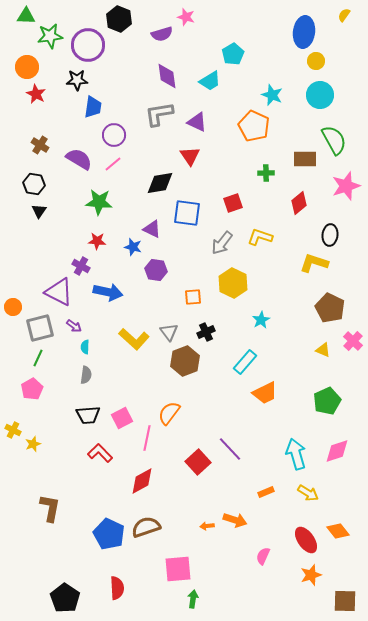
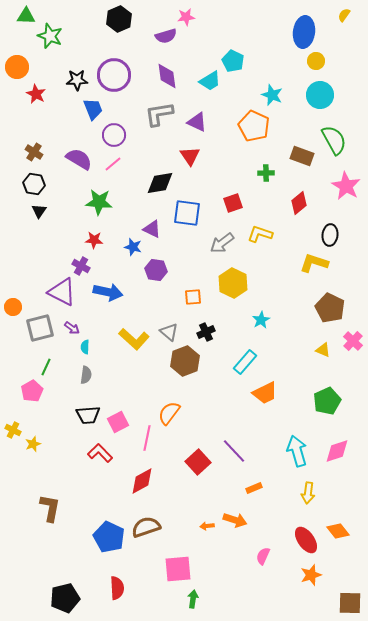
pink star at (186, 17): rotated 24 degrees counterclockwise
black hexagon at (119, 19): rotated 15 degrees clockwise
purple semicircle at (162, 34): moved 4 px right, 2 px down
green star at (50, 36): rotated 30 degrees clockwise
purple circle at (88, 45): moved 26 px right, 30 px down
cyan pentagon at (233, 54): moved 7 px down; rotated 15 degrees counterclockwise
orange circle at (27, 67): moved 10 px left
blue trapezoid at (93, 107): moved 2 px down; rotated 30 degrees counterclockwise
brown cross at (40, 145): moved 6 px left, 7 px down
brown rectangle at (305, 159): moved 3 px left, 3 px up; rotated 20 degrees clockwise
pink star at (346, 186): rotated 24 degrees counterclockwise
yellow L-shape at (260, 237): moved 3 px up
red star at (97, 241): moved 3 px left, 1 px up
gray arrow at (222, 243): rotated 15 degrees clockwise
purple triangle at (59, 292): moved 3 px right
purple arrow at (74, 326): moved 2 px left, 2 px down
gray triangle at (169, 332): rotated 12 degrees counterclockwise
green line at (38, 358): moved 8 px right, 9 px down
pink pentagon at (32, 389): moved 2 px down
pink square at (122, 418): moved 4 px left, 4 px down
purple line at (230, 449): moved 4 px right, 2 px down
cyan arrow at (296, 454): moved 1 px right, 3 px up
orange rectangle at (266, 492): moved 12 px left, 4 px up
yellow arrow at (308, 493): rotated 65 degrees clockwise
blue pentagon at (109, 534): moved 3 px down
black pentagon at (65, 598): rotated 24 degrees clockwise
brown square at (345, 601): moved 5 px right, 2 px down
